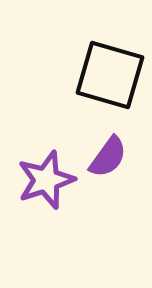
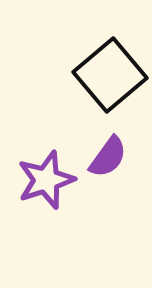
black square: rotated 34 degrees clockwise
